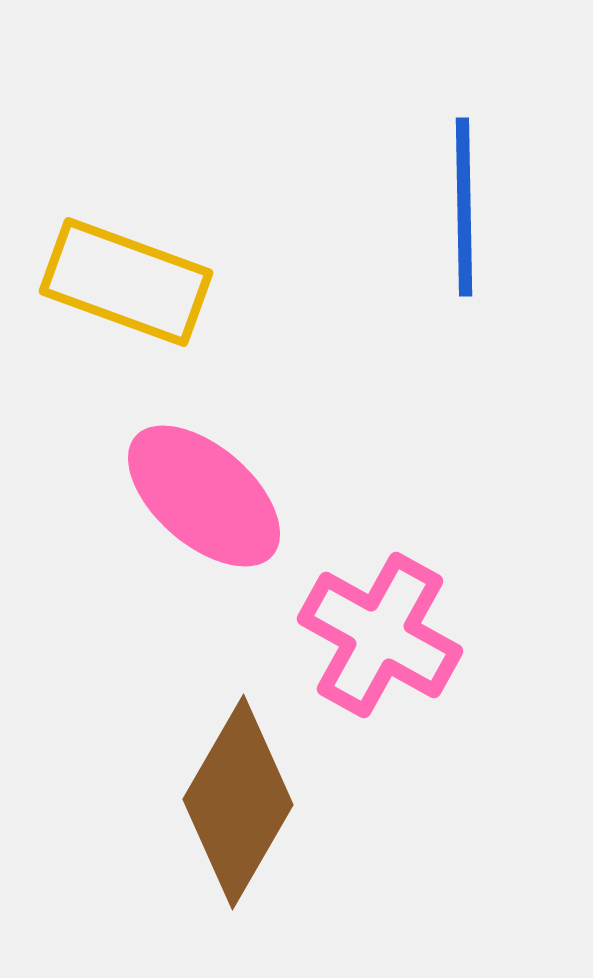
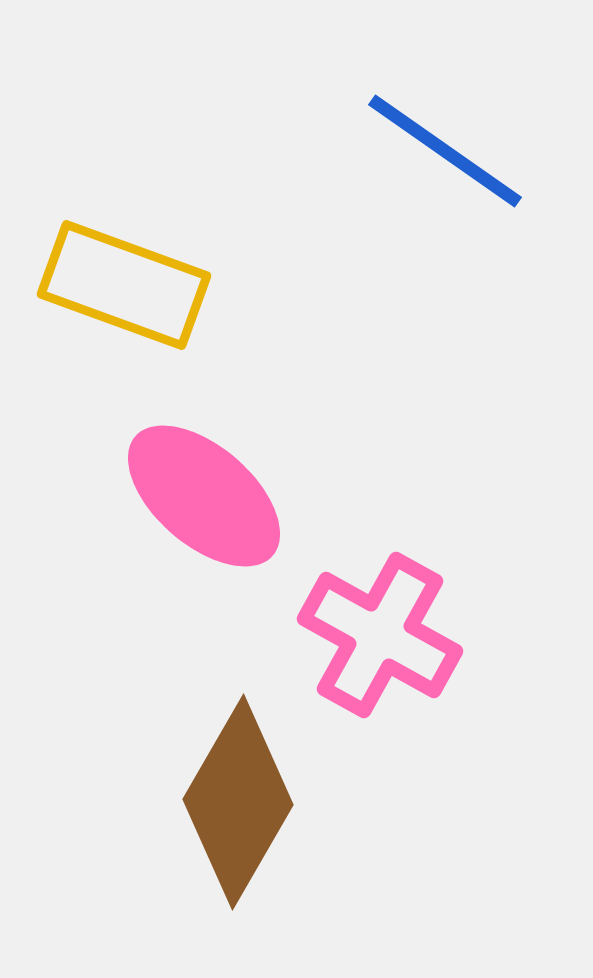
blue line: moved 19 px left, 56 px up; rotated 54 degrees counterclockwise
yellow rectangle: moved 2 px left, 3 px down
